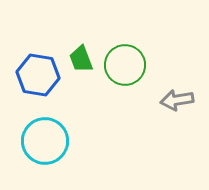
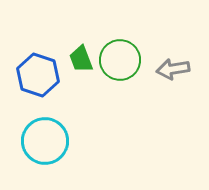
green circle: moved 5 px left, 5 px up
blue hexagon: rotated 9 degrees clockwise
gray arrow: moved 4 px left, 31 px up
